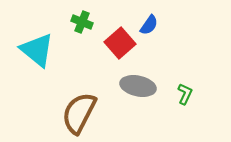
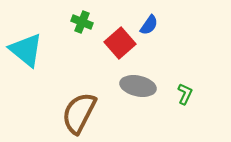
cyan triangle: moved 11 px left
